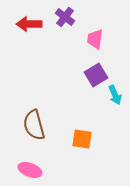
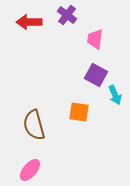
purple cross: moved 2 px right, 2 px up
red arrow: moved 2 px up
purple square: rotated 30 degrees counterclockwise
orange square: moved 3 px left, 27 px up
pink ellipse: rotated 70 degrees counterclockwise
